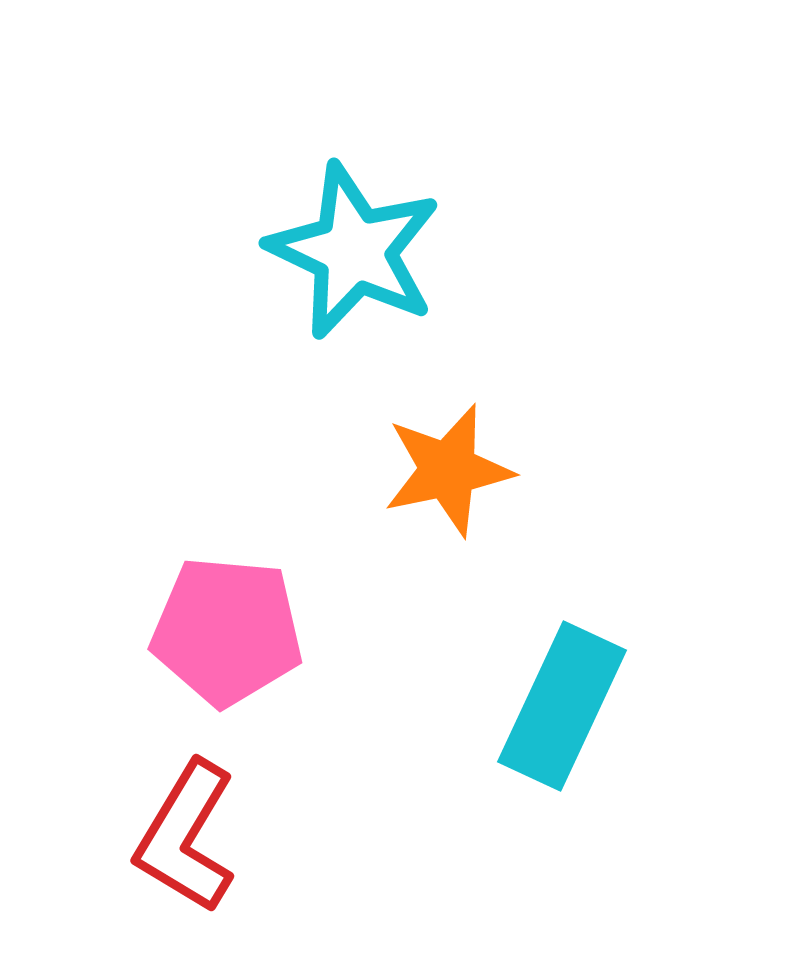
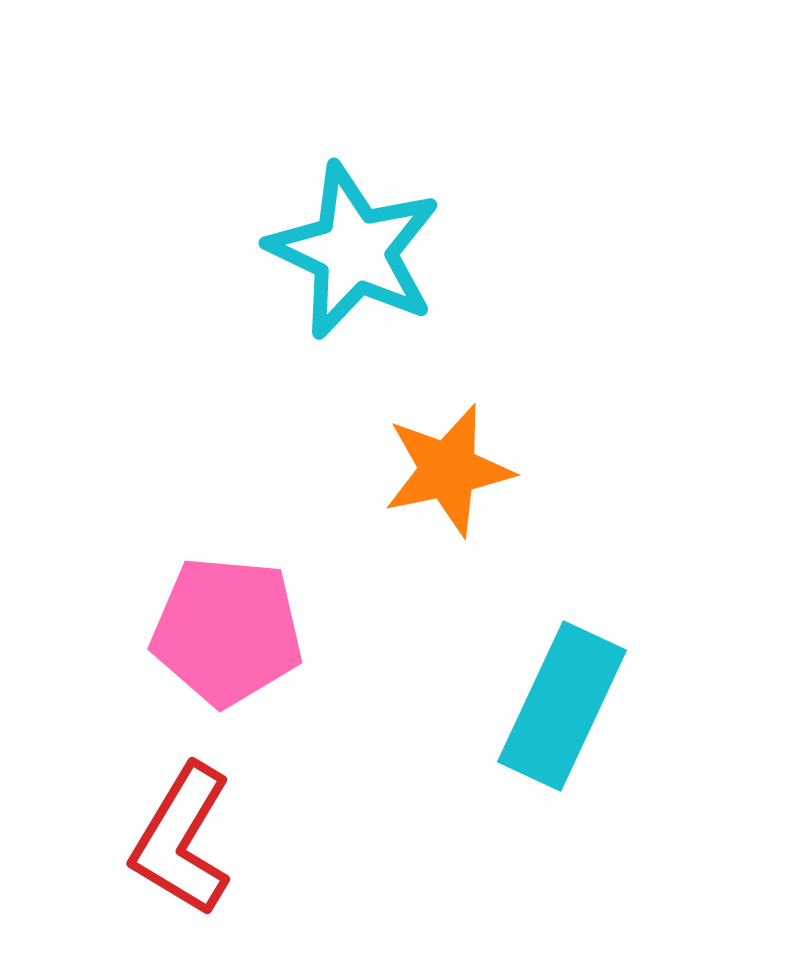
red L-shape: moved 4 px left, 3 px down
